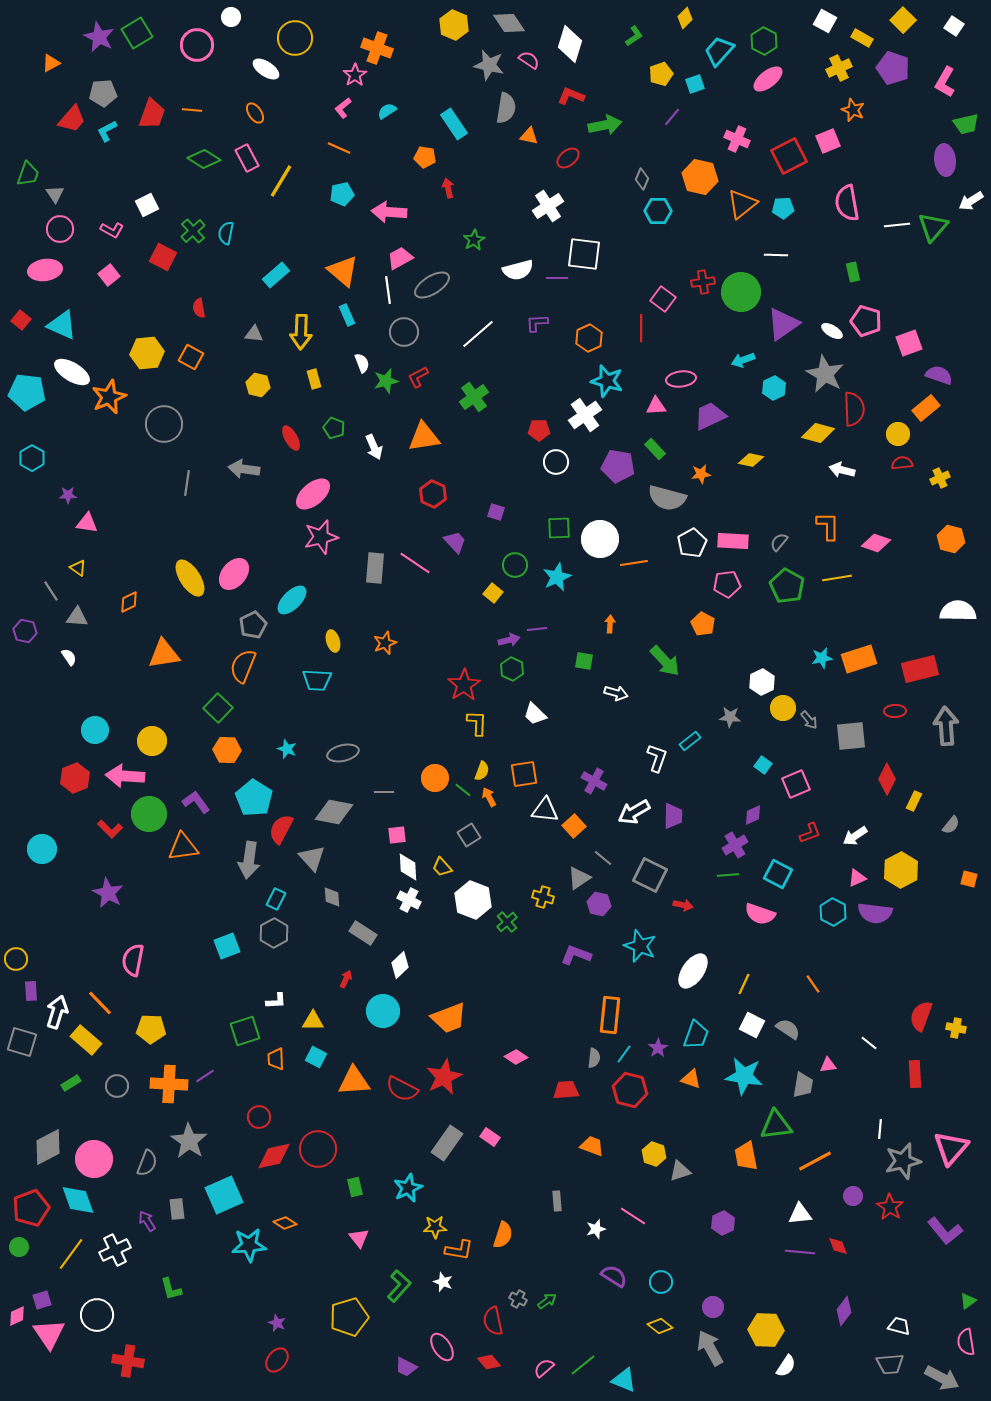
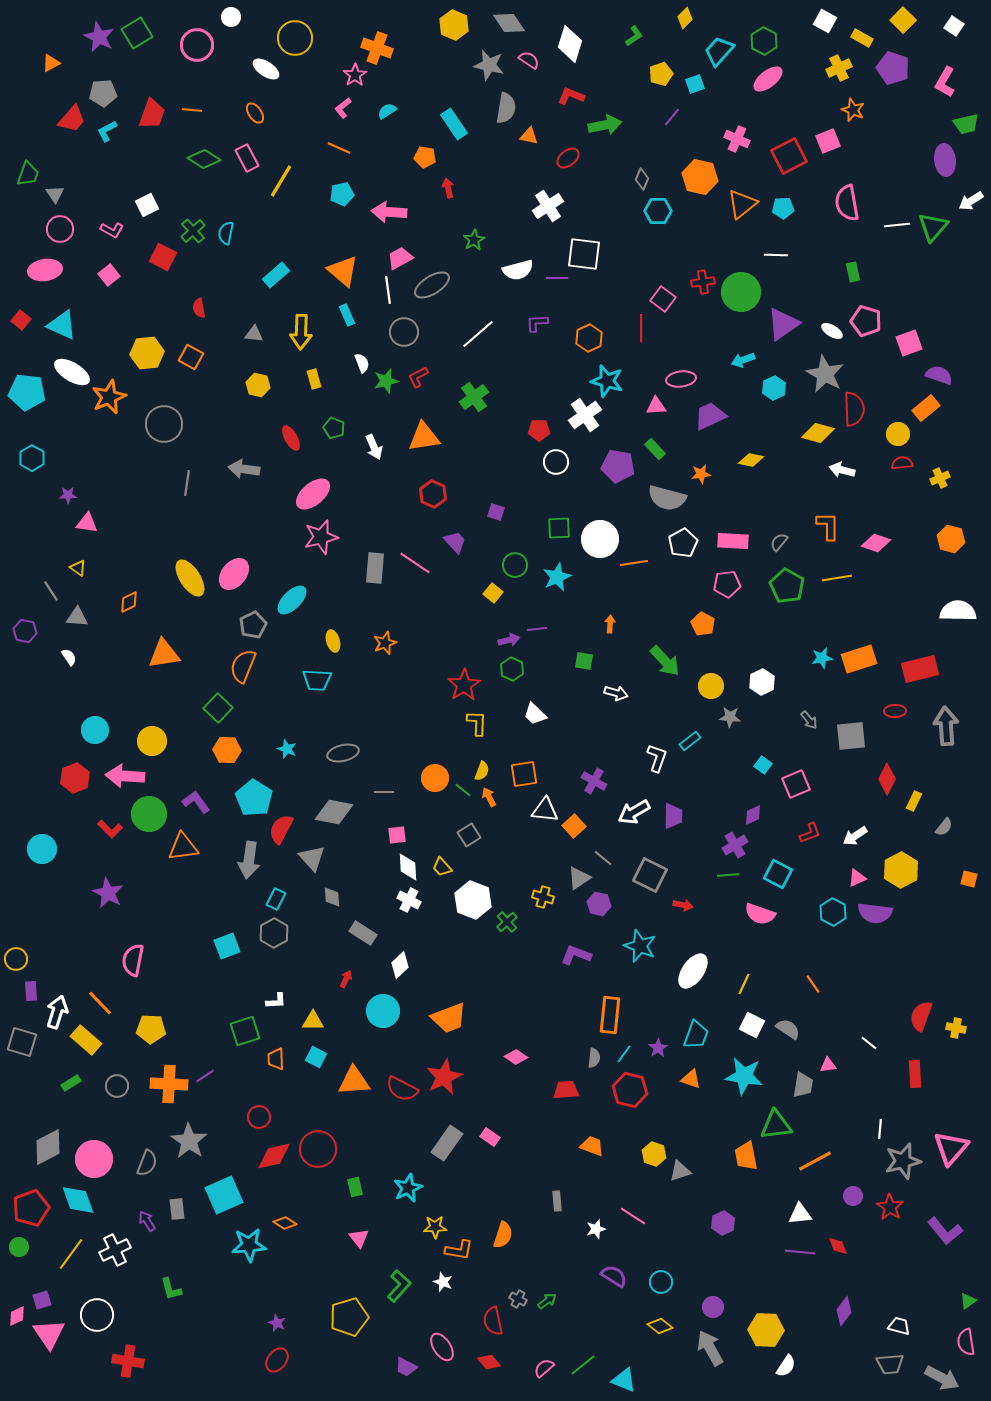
white pentagon at (692, 543): moved 9 px left
yellow circle at (783, 708): moved 72 px left, 22 px up
gray semicircle at (951, 825): moved 7 px left, 2 px down
